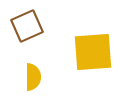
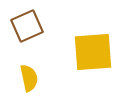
yellow semicircle: moved 4 px left, 1 px down; rotated 12 degrees counterclockwise
